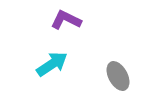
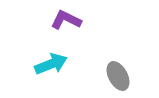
cyan arrow: moved 1 px left; rotated 12 degrees clockwise
